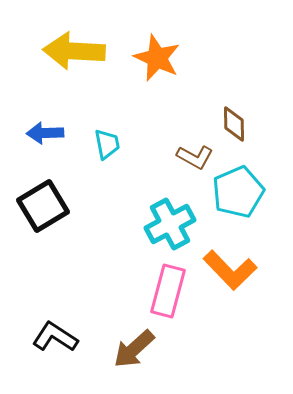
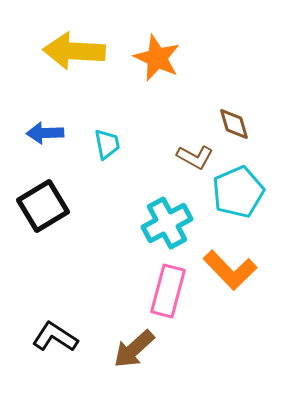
brown diamond: rotated 15 degrees counterclockwise
cyan cross: moved 3 px left, 1 px up
